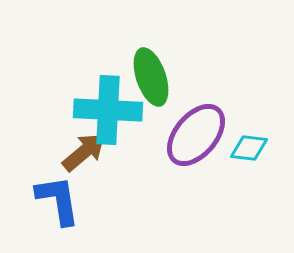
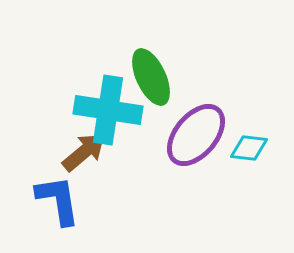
green ellipse: rotated 6 degrees counterclockwise
cyan cross: rotated 6 degrees clockwise
